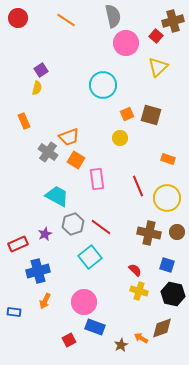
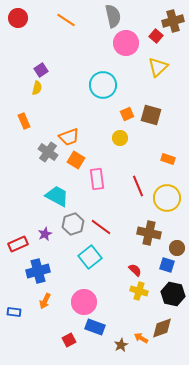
brown circle at (177, 232): moved 16 px down
